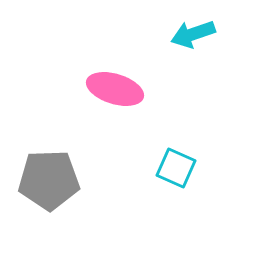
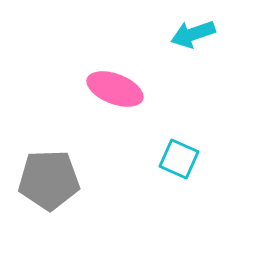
pink ellipse: rotated 4 degrees clockwise
cyan square: moved 3 px right, 9 px up
